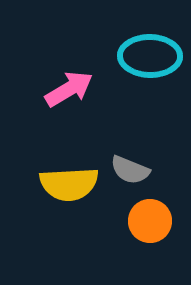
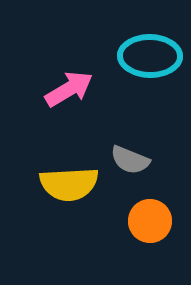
gray semicircle: moved 10 px up
